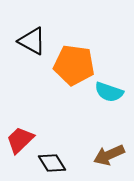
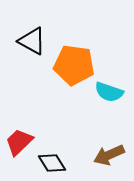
red trapezoid: moved 1 px left, 2 px down
